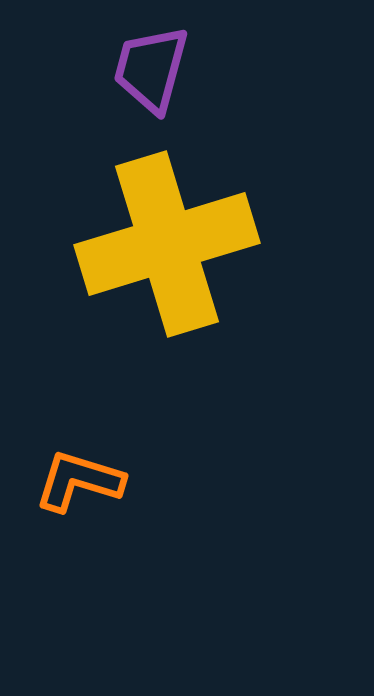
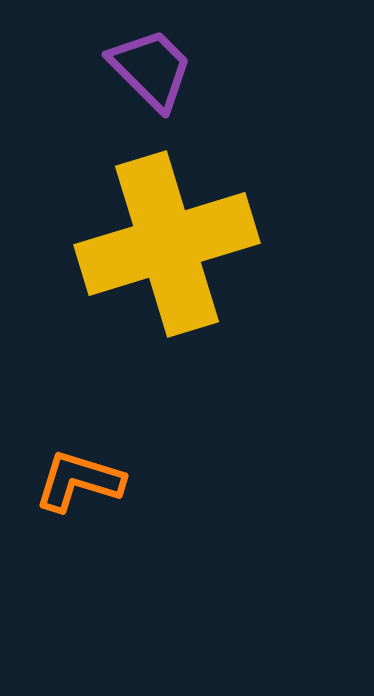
purple trapezoid: rotated 120 degrees clockwise
